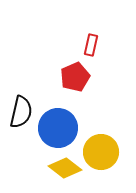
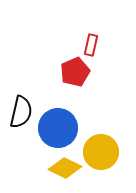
red pentagon: moved 5 px up
yellow diamond: rotated 12 degrees counterclockwise
